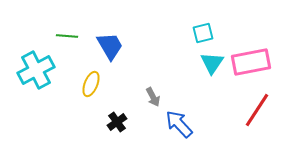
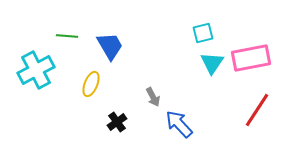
pink rectangle: moved 4 px up
